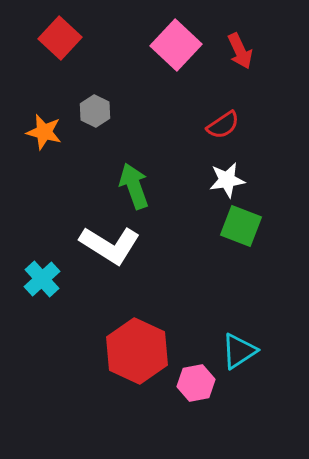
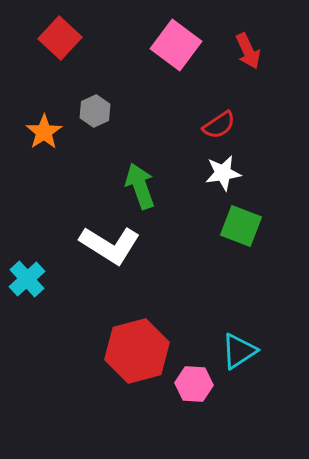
pink square: rotated 6 degrees counterclockwise
red arrow: moved 8 px right
gray hexagon: rotated 8 degrees clockwise
red semicircle: moved 4 px left
orange star: rotated 24 degrees clockwise
white star: moved 4 px left, 7 px up
green arrow: moved 6 px right
cyan cross: moved 15 px left
red hexagon: rotated 20 degrees clockwise
pink hexagon: moved 2 px left, 1 px down; rotated 15 degrees clockwise
